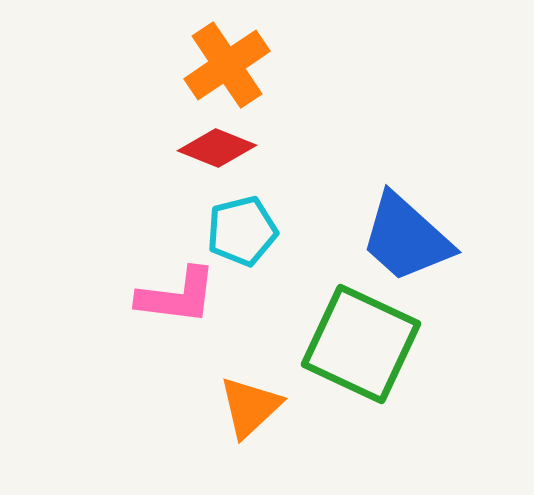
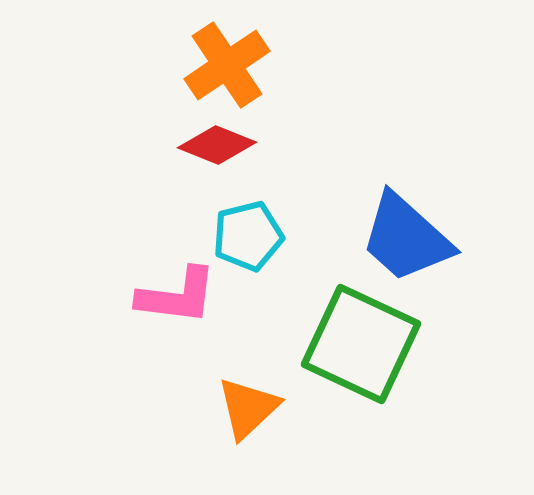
red diamond: moved 3 px up
cyan pentagon: moved 6 px right, 5 px down
orange triangle: moved 2 px left, 1 px down
